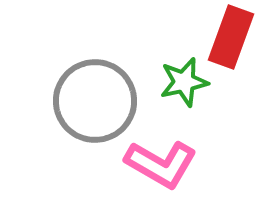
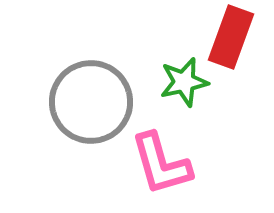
gray circle: moved 4 px left, 1 px down
pink L-shape: rotated 44 degrees clockwise
